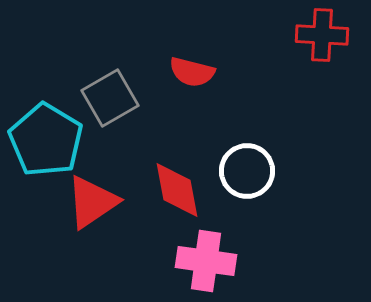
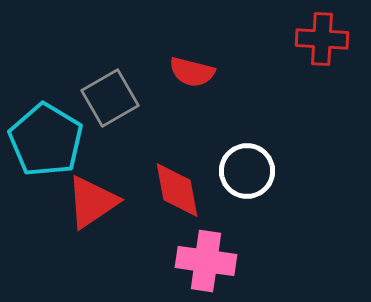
red cross: moved 4 px down
